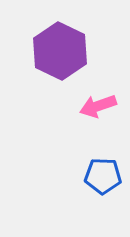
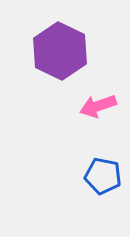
blue pentagon: rotated 9 degrees clockwise
